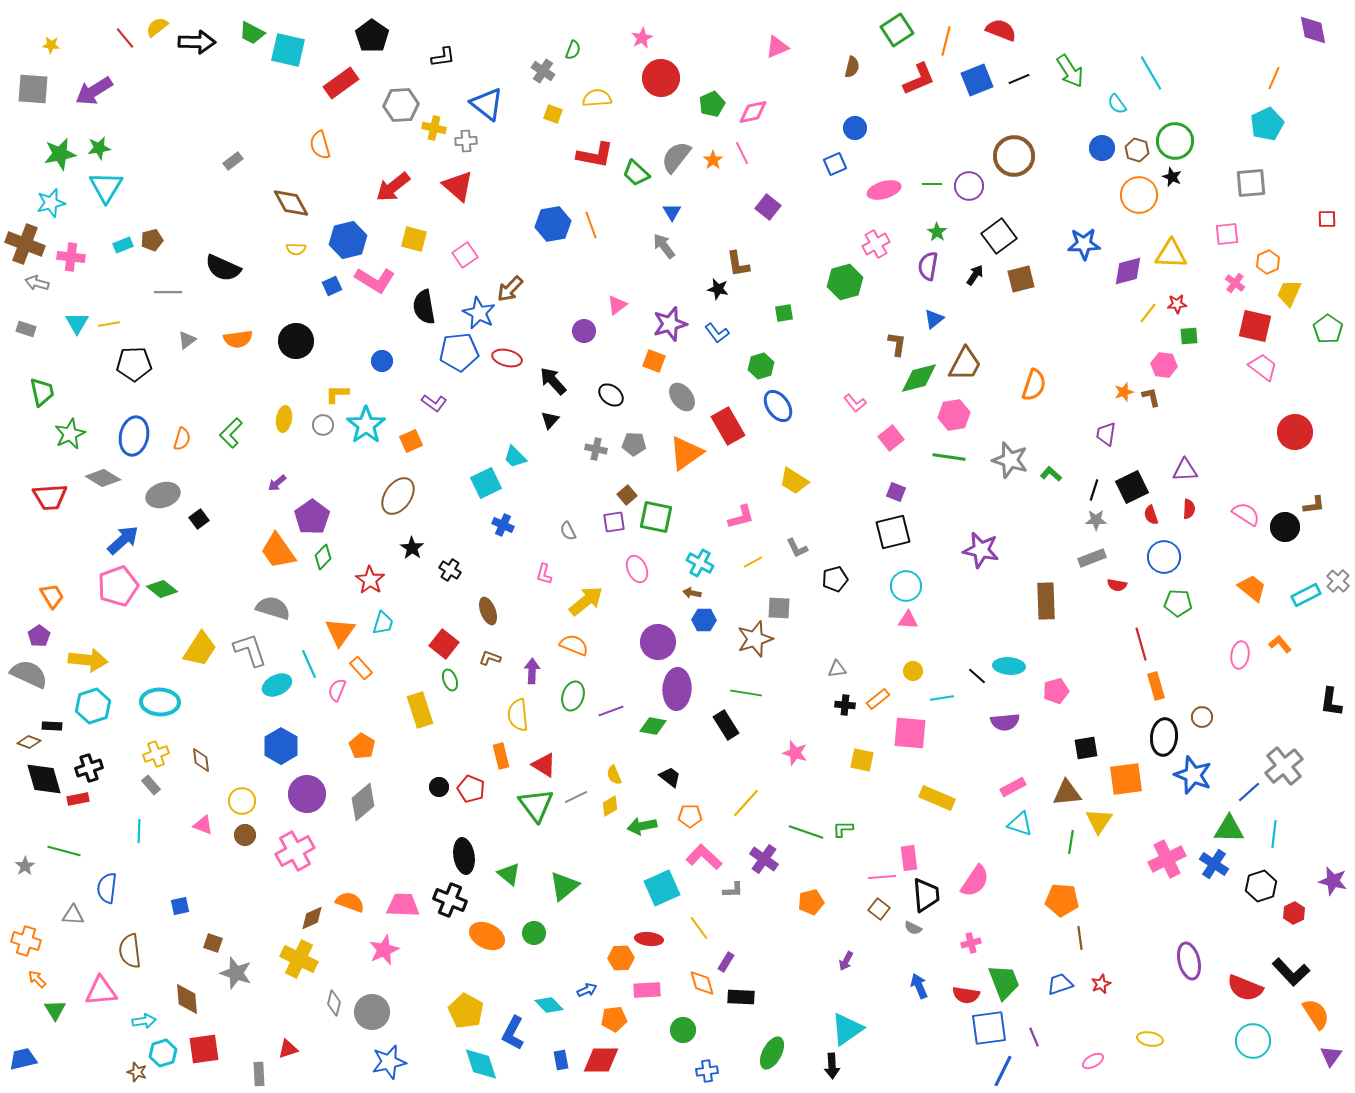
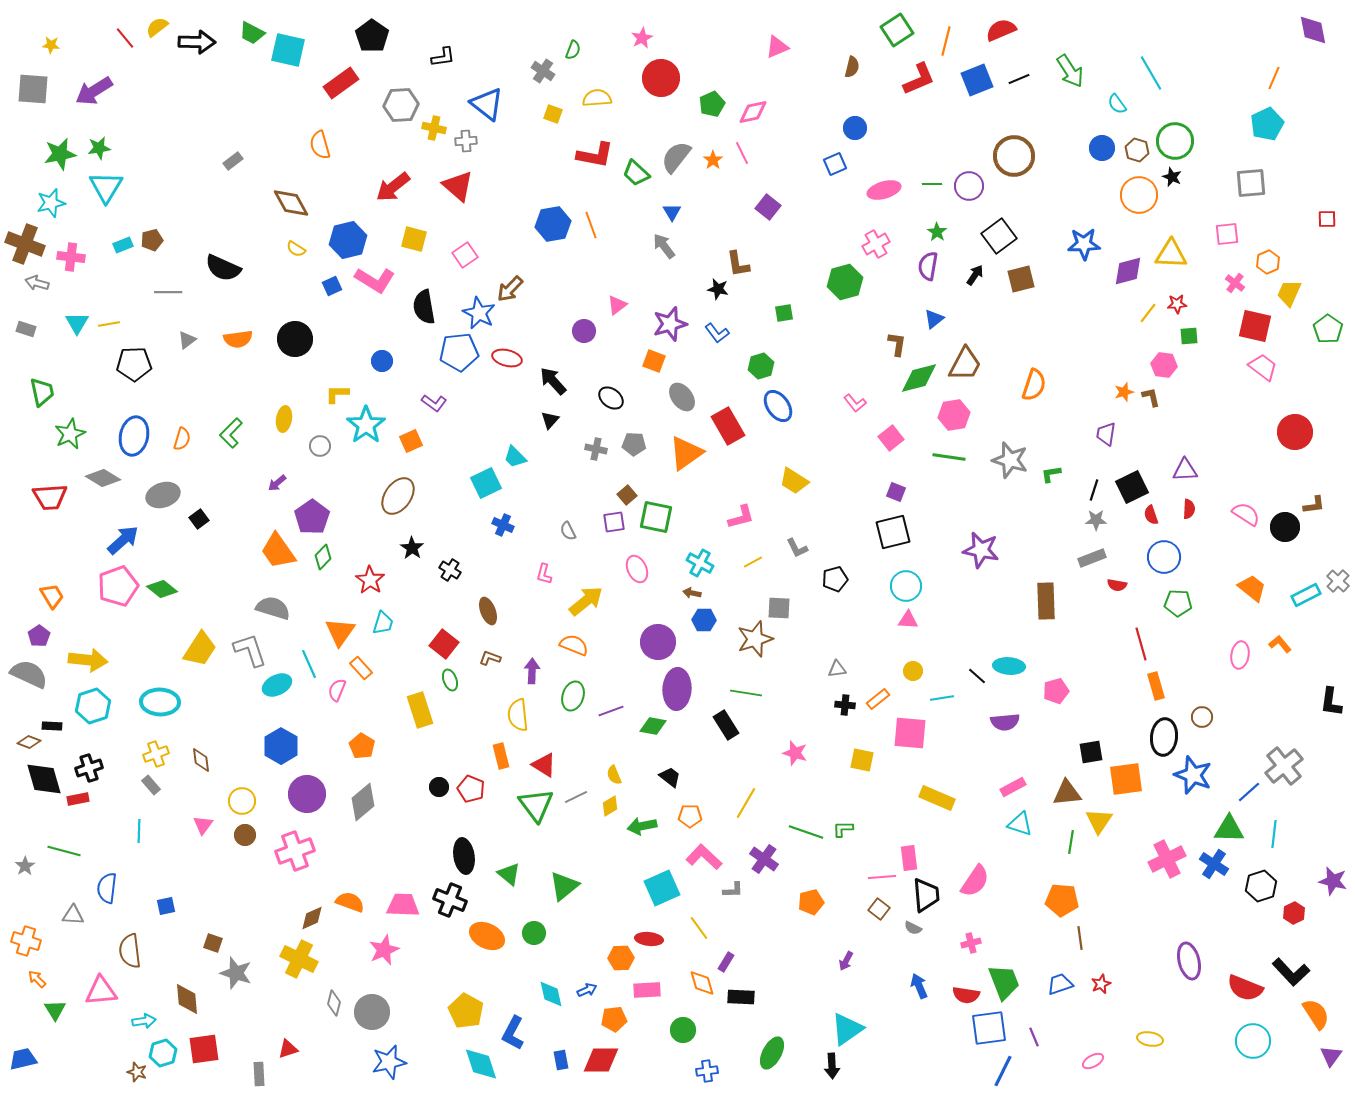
red semicircle at (1001, 30): rotated 44 degrees counterclockwise
yellow semicircle at (296, 249): rotated 30 degrees clockwise
black circle at (296, 341): moved 1 px left, 2 px up
black ellipse at (611, 395): moved 3 px down
gray circle at (323, 425): moved 3 px left, 21 px down
green L-shape at (1051, 474): rotated 50 degrees counterclockwise
black square at (1086, 748): moved 5 px right, 4 px down
yellow line at (746, 803): rotated 12 degrees counterclockwise
pink triangle at (203, 825): rotated 45 degrees clockwise
pink cross at (295, 851): rotated 9 degrees clockwise
blue square at (180, 906): moved 14 px left
cyan diamond at (549, 1005): moved 2 px right, 11 px up; rotated 32 degrees clockwise
